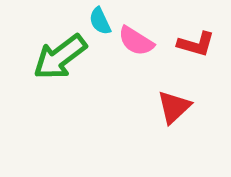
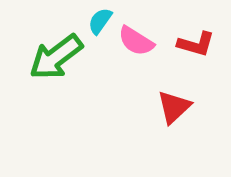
cyan semicircle: rotated 60 degrees clockwise
green arrow: moved 4 px left
